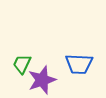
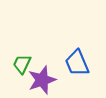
blue trapezoid: moved 2 px left, 1 px up; rotated 64 degrees clockwise
